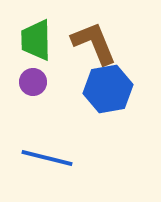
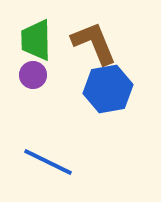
purple circle: moved 7 px up
blue line: moved 1 px right, 4 px down; rotated 12 degrees clockwise
